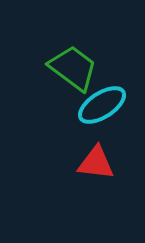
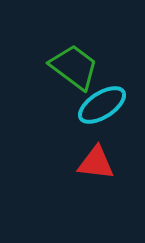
green trapezoid: moved 1 px right, 1 px up
